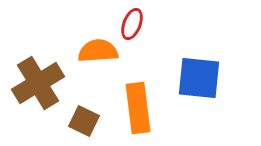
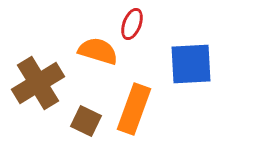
orange semicircle: rotated 21 degrees clockwise
blue square: moved 8 px left, 14 px up; rotated 9 degrees counterclockwise
orange rectangle: moved 4 px left, 1 px down; rotated 27 degrees clockwise
brown square: moved 2 px right
